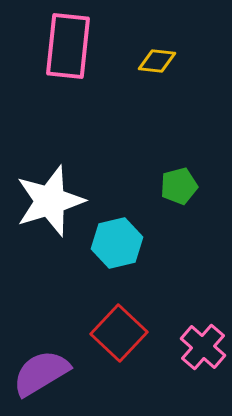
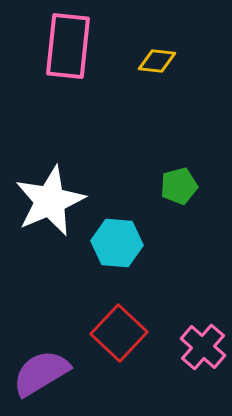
white star: rotated 6 degrees counterclockwise
cyan hexagon: rotated 18 degrees clockwise
